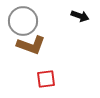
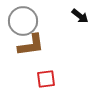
black arrow: rotated 18 degrees clockwise
brown L-shape: rotated 28 degrees counterclockwise
